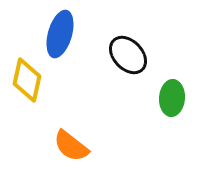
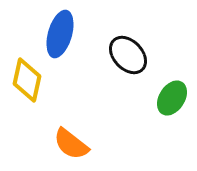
green ellipse: rotated 28 degrees clockwise
orange semicircle: moved 2 px up
